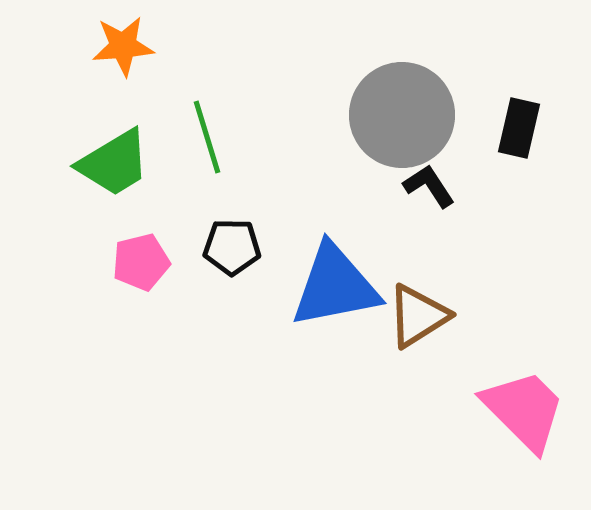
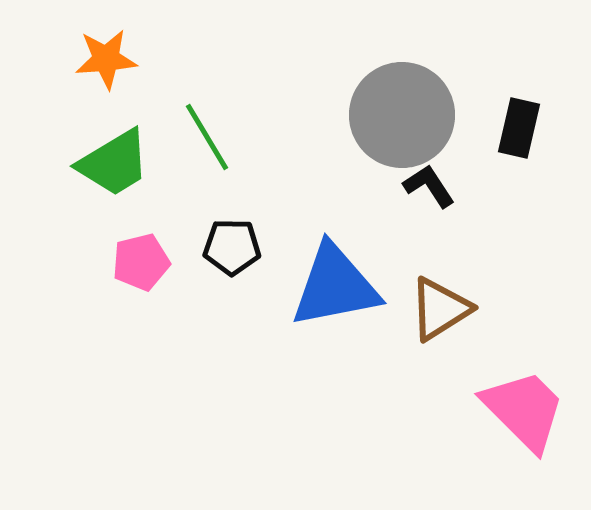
orange star: moved 17 px left, 13 px down
green line: rotated 14 degrees counterclockwise
brown triangle: moved 22 px right, 7 px up
